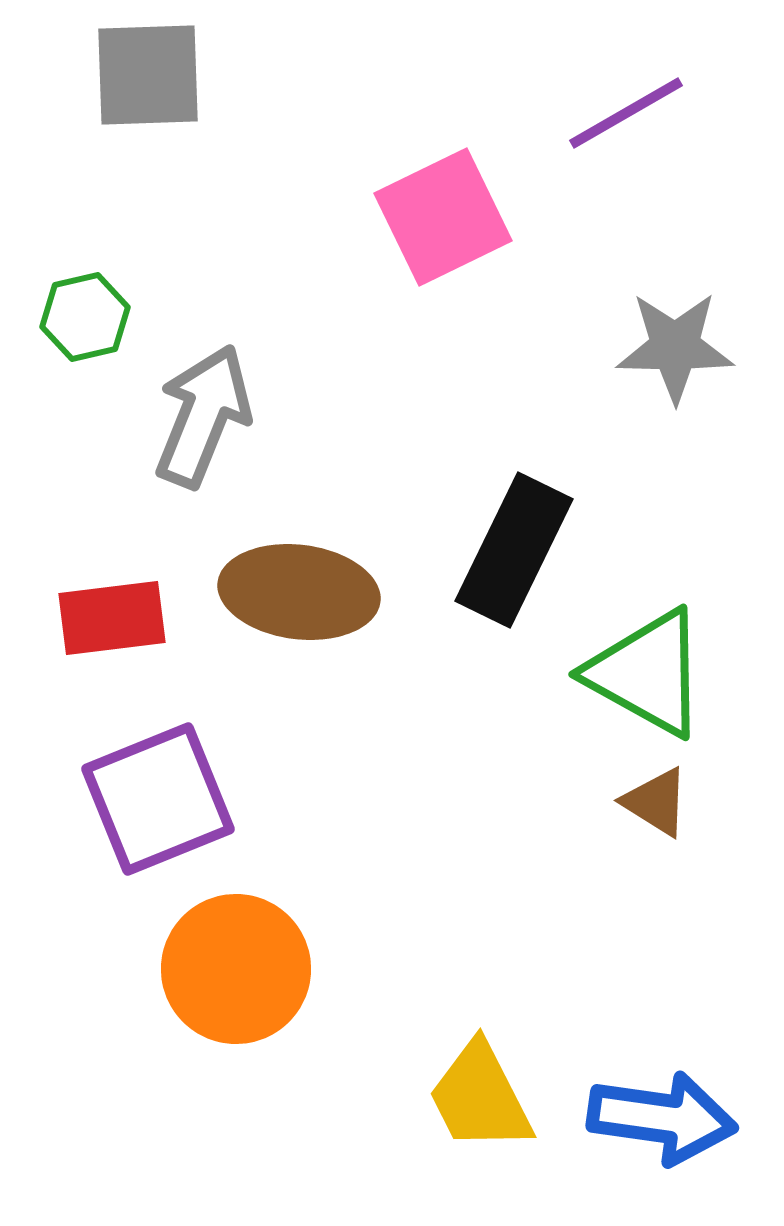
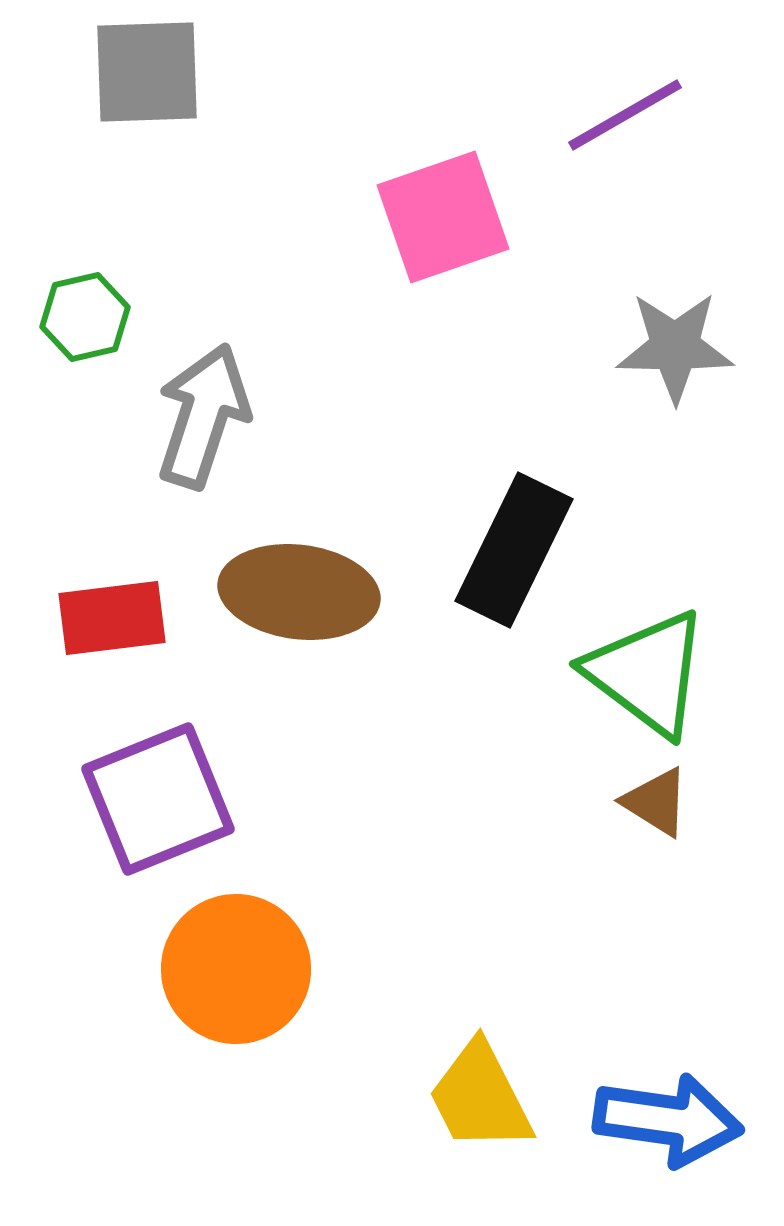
gray square: moved 1 px left, 3 px up
purple line: moved 1 px left, 2 px down
pink square: rotated 7 degrees clockwise
gray arrow: rotated 4 degrees counterclockwise
green triangle: rotated 8 degrees clockwise
blue arrow: moved 6 px right, 2 px down
